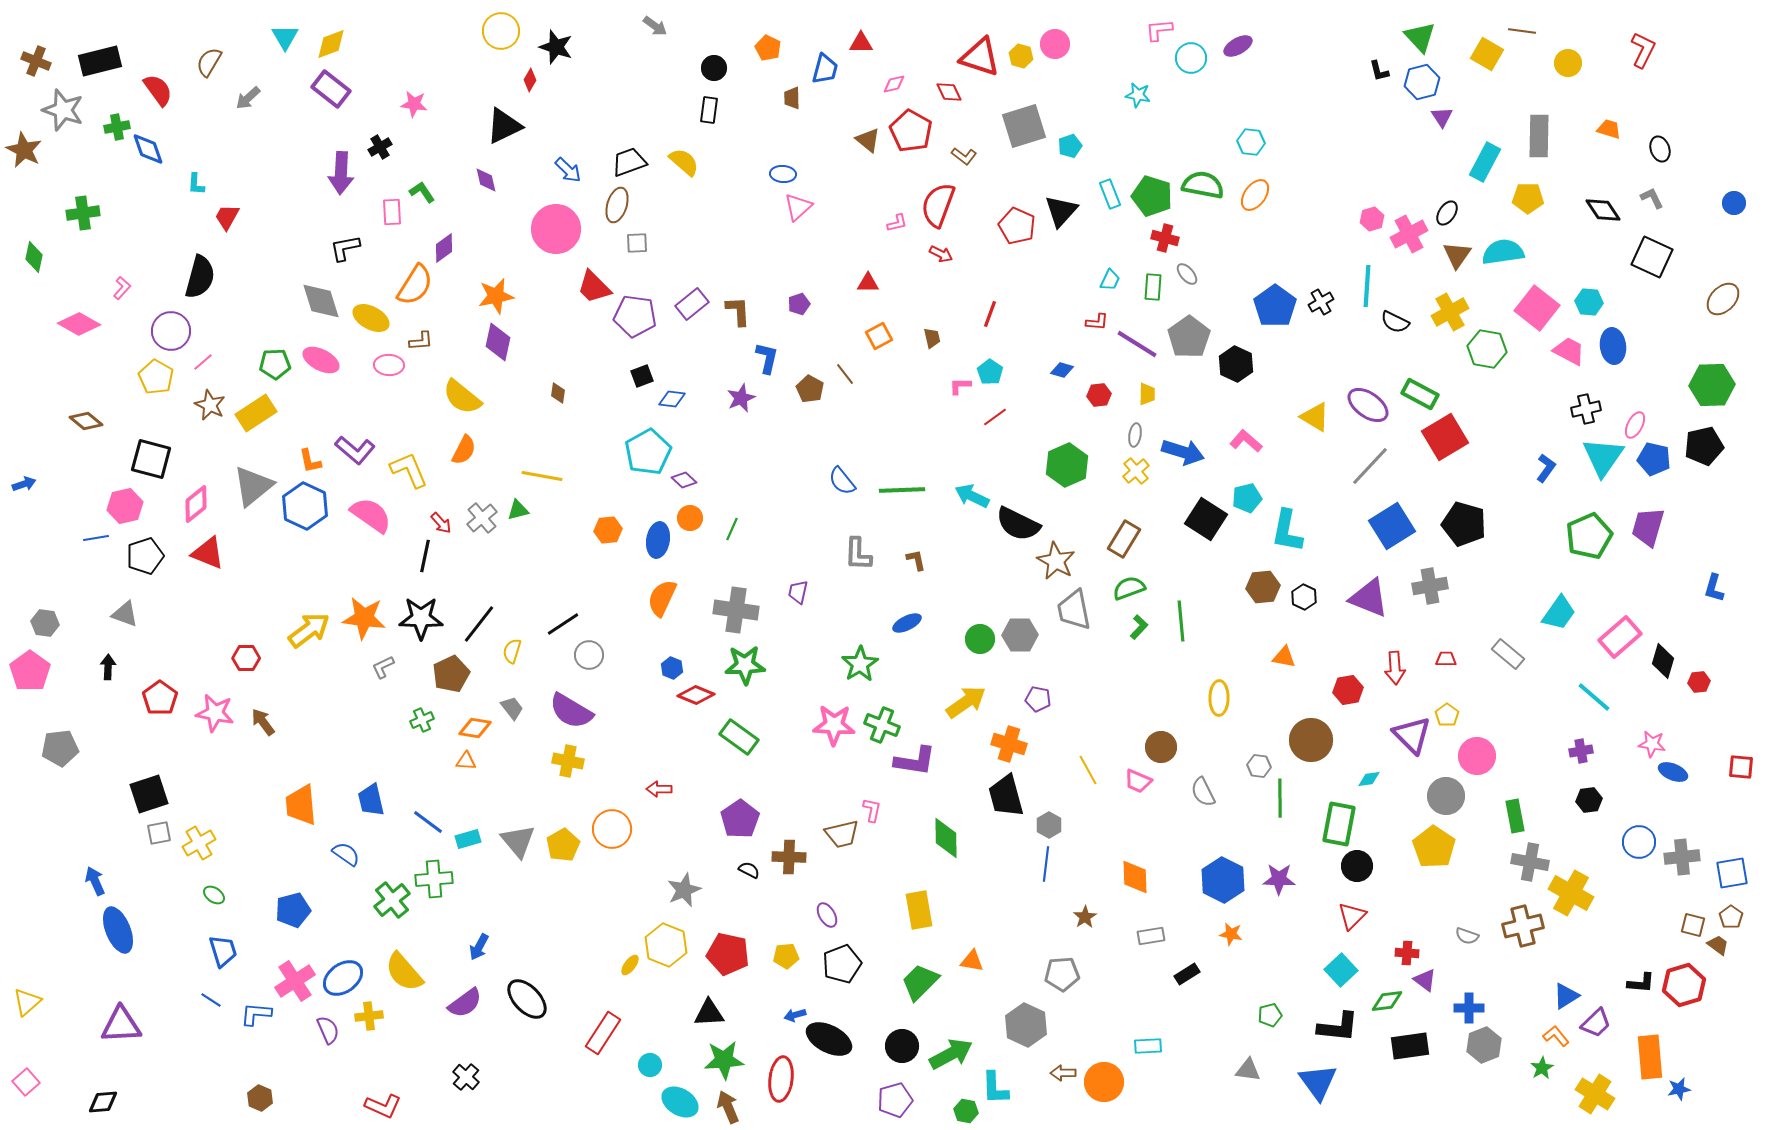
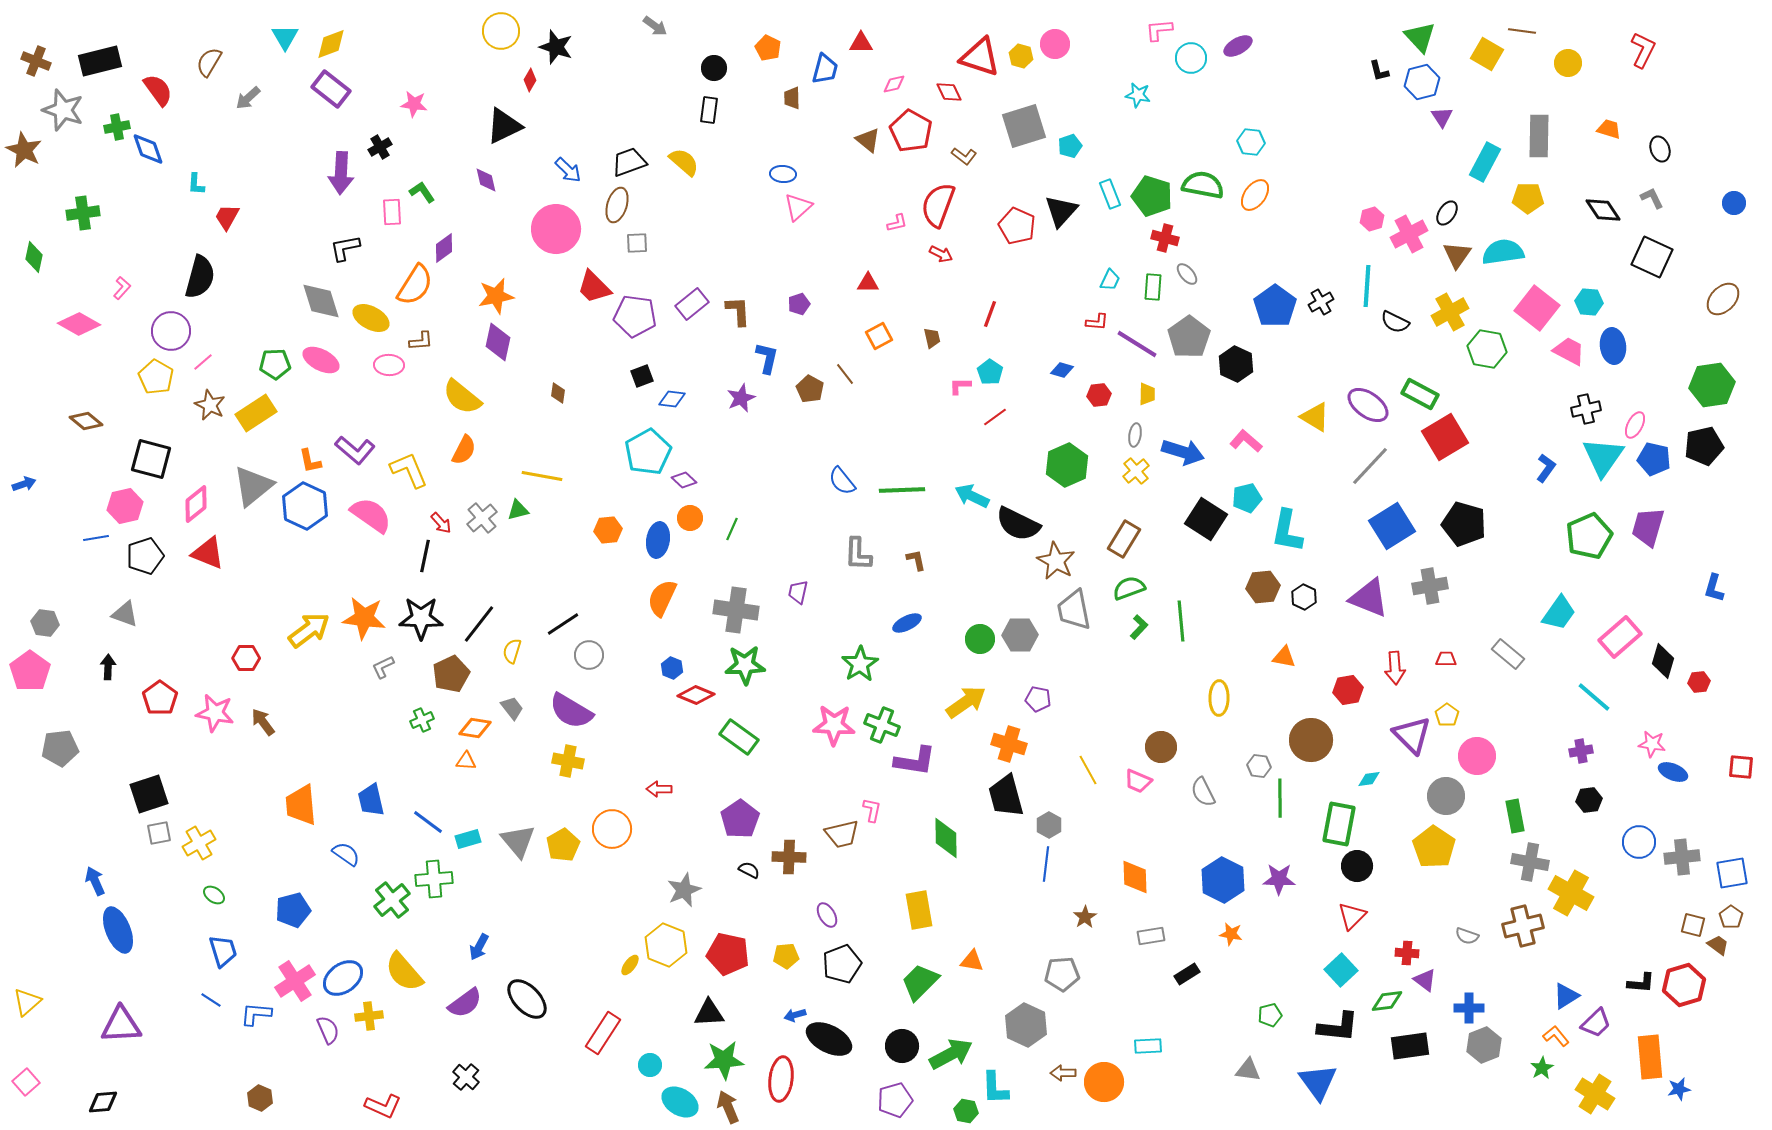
green hexagon at (1712, 385): rotated 6 degrees counterclockwise
